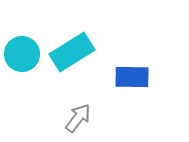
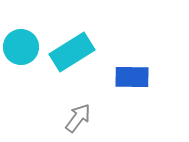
cyan circle: moved 1 px left, 7 px up
